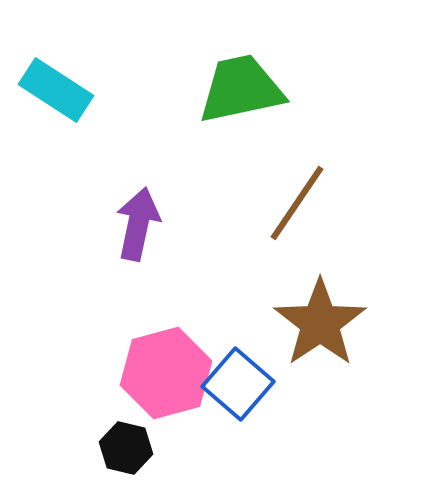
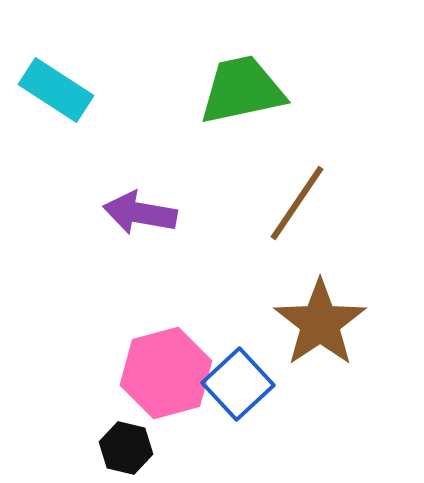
green trapezoid: moved 1 px right, 1 px down
purple arrow: moved 2 px right, 11 px up; rotated 92 degrees counterclockwise
blue square: rotated 6 degrees clockwise
